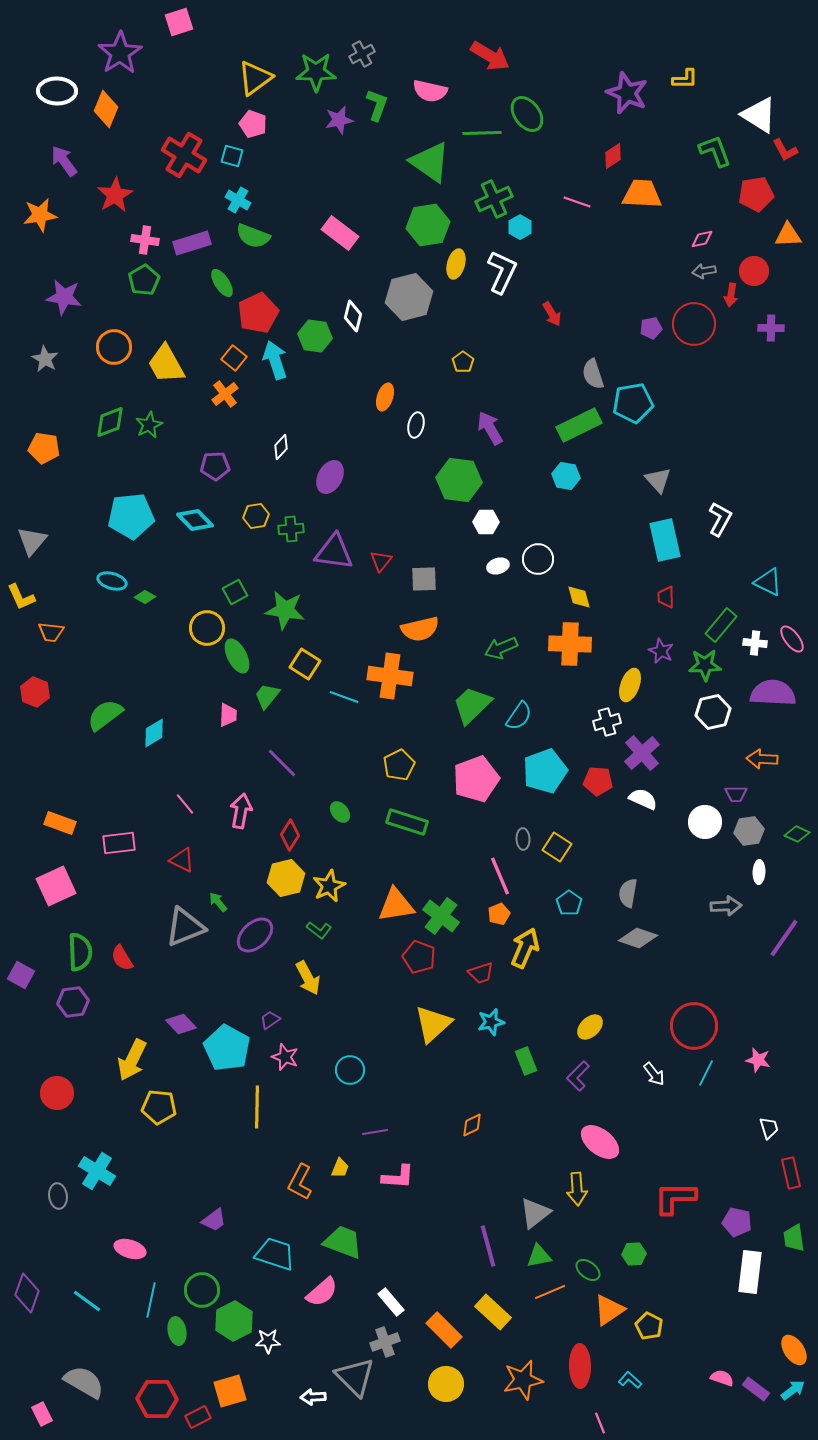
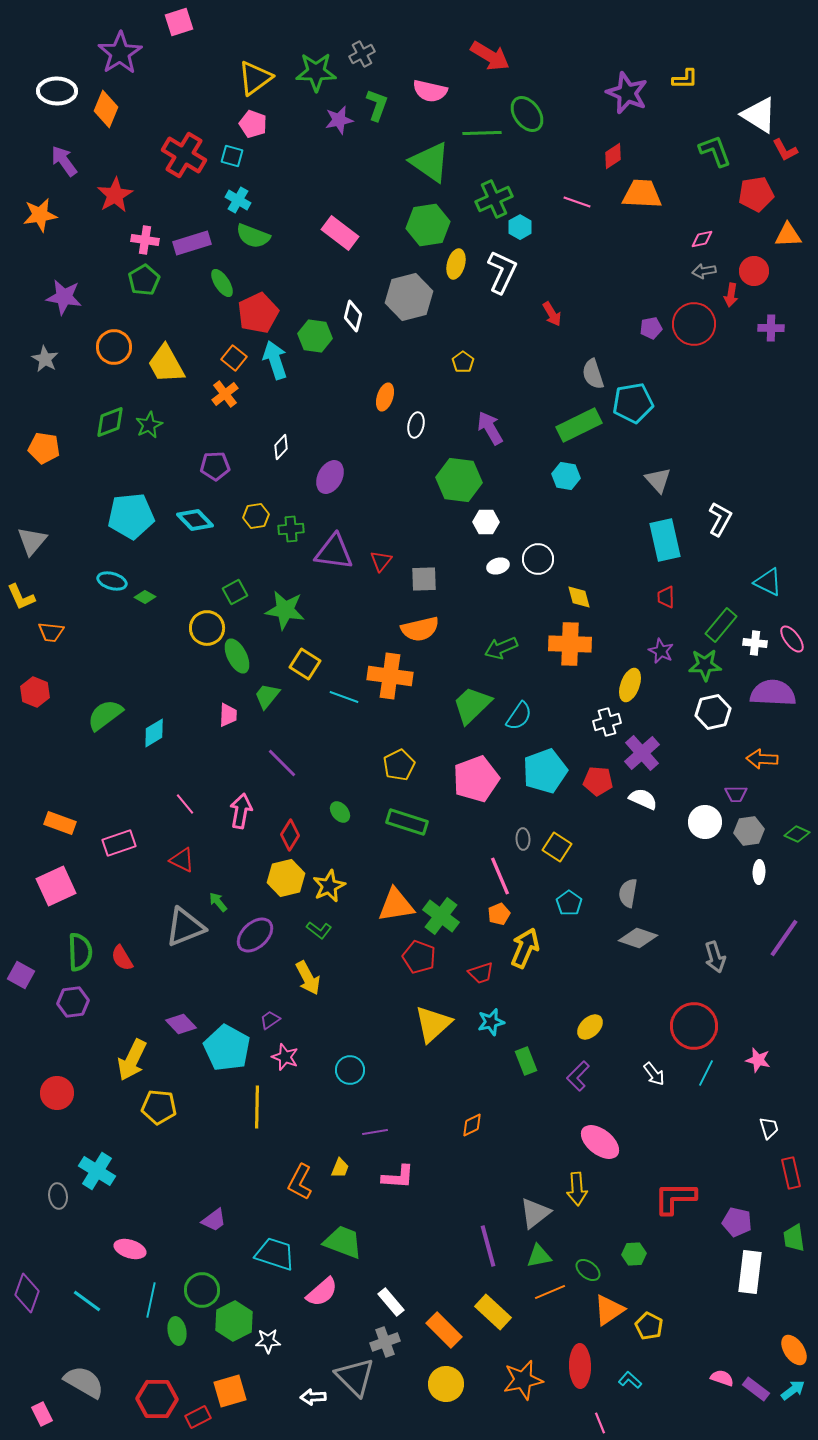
pink rectangle at (119, 843): rotated 12 degrees counterclockwise
gray arrow at (726, 906): moved 11 px left, 51 px down; rotated 76 degrees clockwise
